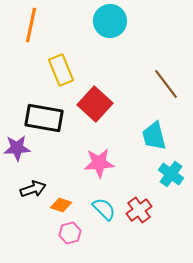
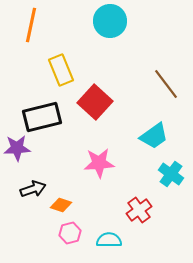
red square: moved 2 px up
black rectangle: moved 2 px left, 1 px up; rotated 24 degrees counterclockwise
cyan trapezoid: rotated 112 degrees counterclockwise
cyan semicircle: moved 5 px right, 31 px down; rotated 45 degrees counterclockwise
